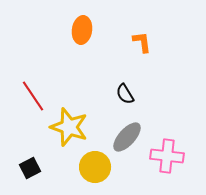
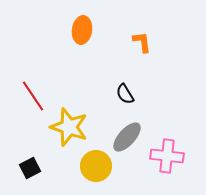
yellow circle: moved 1 px right, 1 px up
